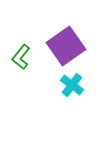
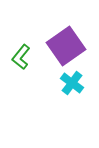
cyan cross: moved 2 px up
